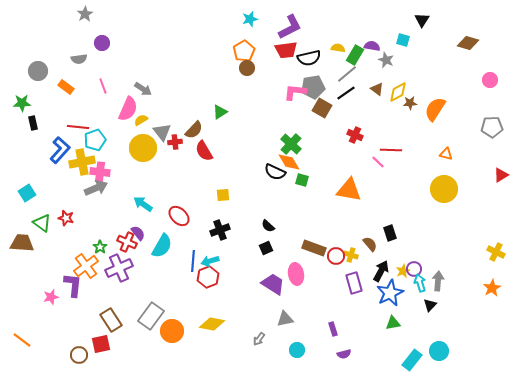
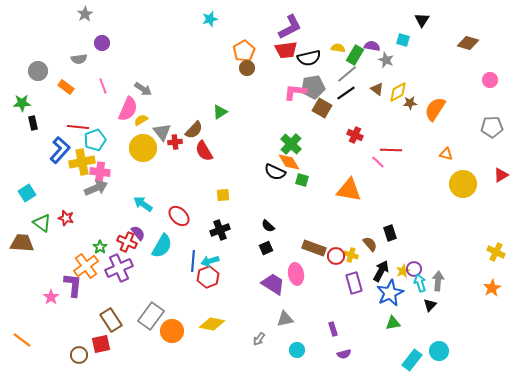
cyan star at (250, 19): moved 40 px left
yellow circle at (444, 189): moved 19 px right, 5 px up
pink star at (51, 297): rotated 21 degrees counterclockwise
